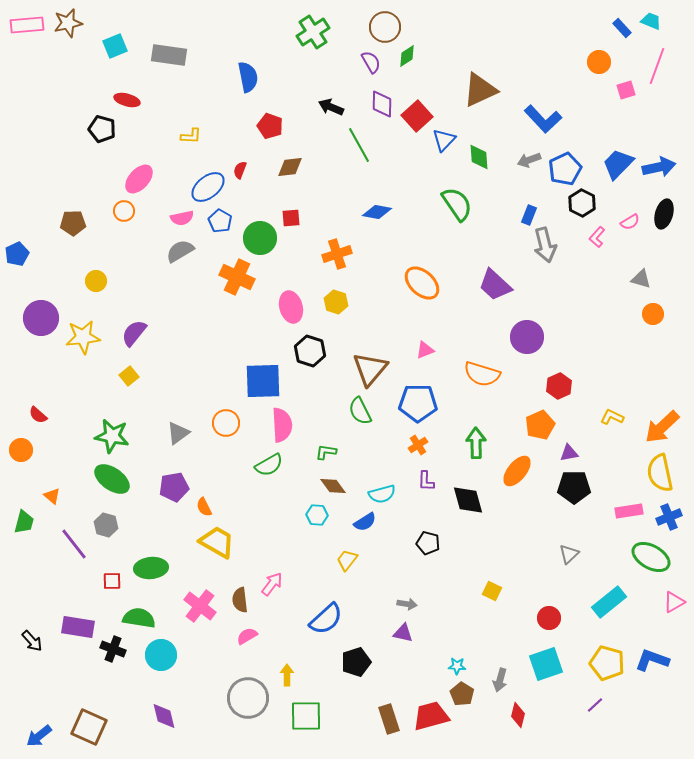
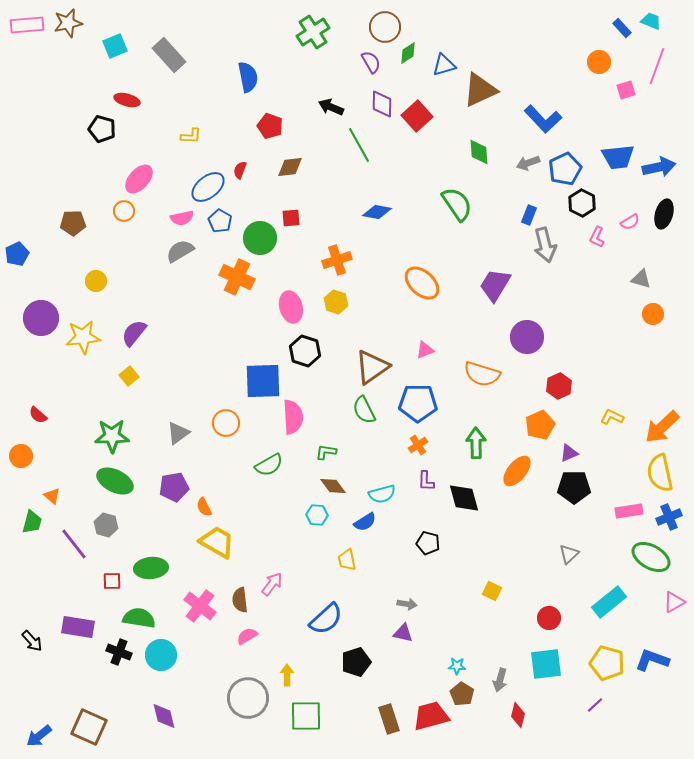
gray rectangle at (169, 55): rotated 40 degrees clockwise
green diamond at (407, 56): moved 1 px right, 3 px up
blue triangle at (444, 140): moved 75 px up; rotated 30 degrees clockwise
green diamond at (479, 157): moved 5 px up
gray arrow at (529, 160): moved 1 px left, 3 px down
blue trapezoid at (618, 164): moved 7 px up; rotated 140 degrees counterclockwise
pink L-shape at (597, 237): rotated 15 degrees counterclockwise
orange cross at (337, 254): moved 6 px down
purple trapezoid at (495, 285): rotated 78 degrees clockwise
black hexagon at (310, 351): moved 5 px left
brown triangle at (370, 369): moved 2 px right, 2 px up; rotated 15 degrees clockwise
green semicircle at (360, 411): moved 4 px right, 1 px up
pink semicircle at (282, 425): moved 11 px right, 8 px up
green star at (112, 436): rotated 12 degrees counterclockwise
orange circle at (21, 450): moved 6 px down
purple triangle at (569, 453): rotated 12 degrees counterclockwise
green ellipse at (112, 479): moved 3 px right, 2 px down; rotated 9 degrees counterclockwise
black diamond at (468, 500): moved 4 px left, 2 px up
green trapezoid at (24, 522): moved 8 px right
yellow trapezoid at (347, 560): rotated 50 degrees counterclockwise
black cross at (113, 649): moved 6 px right, 3 px down
cyan square at (546, 664): rotated 12 degrees clockwise
